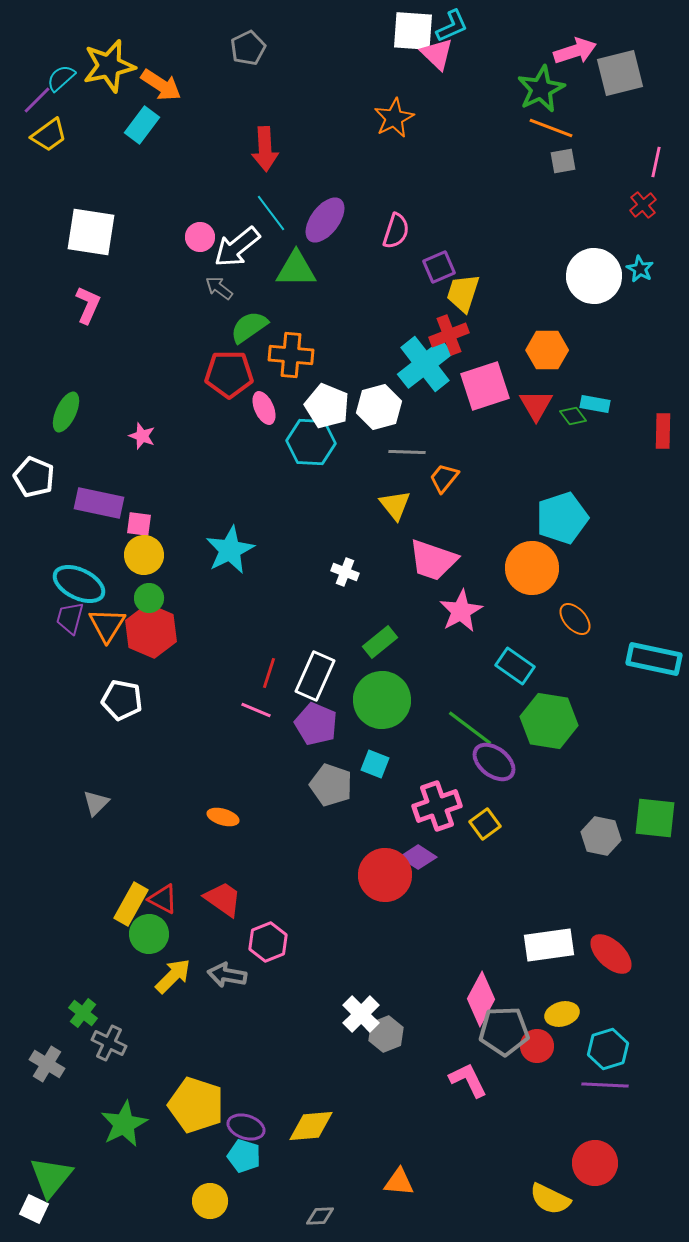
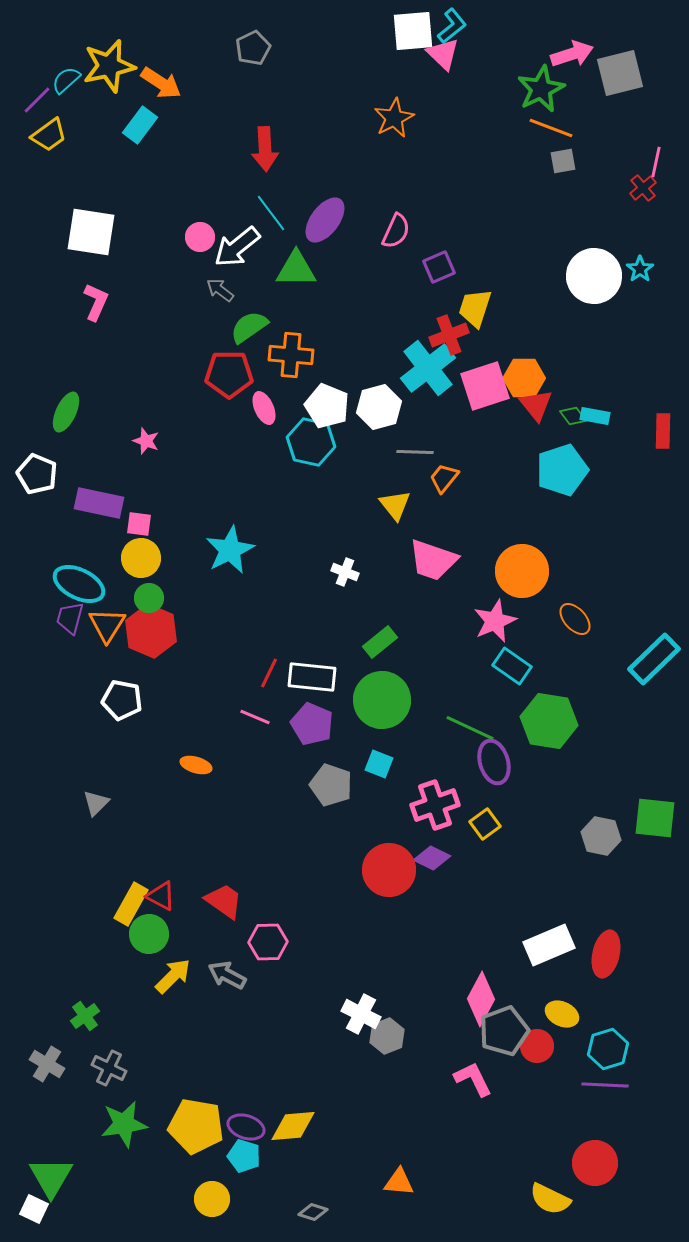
cyan L-shape at (452, 26): rotated 15 degrees counterclockwise
white square at (413, 31): rotated 9 degrees counterclockwise
gray pentagon at (248, 48): moved 5 px right
pink arrow at (575, 51): moved 3 px left, 3 px down
pink triangle at (437, 54): moved 6 px right
cyan semicircle at (61, 78): moved 5 px right, 2 px down
orange arrow at (161, 85): moved 2 px up
cyan rectangle at (142, 125): moved 2 px left
red cross at (643, 205): moved 17 px up
pink semicircle at (396, 231): rotated 6 degrees clockwise
cyan star at (640, 269): rotated 8 degrees clockwise
gray arrow at (219, 288): moved 1 px right, 2 px down
yellow trapezoid at (463, 293): moved 12 px right, 15 px down
pink L-shape at (88, 305): moved 8 px right, 3 px up
orange hexagon at (547, 350): moved 23 px left, 28 px down
cyan cross at (425, 364): moved 3 px right, 4 px down
cyan rectangle at (595, 404): moved 12 px down
red triangle at (536, 405): rotated 9 degrees counterclockwise
pink star at (142, 436): moved 4 px right, 5 px down
cyan hexagon at (311, 442): rotated 9 degrees clockwise
gray line at (407, 452): moved 8 px right
white pentagon at (34, 477): moved 3 px right, 3 px up
cyan pentagon at (562, 518): moved 48 px up
yellow circle at (144, 555): moved 3 px left, 3 px down
orange circle at (532, 568): moved 10 px left, 3 px down
pink star at (461, 611): moved 34 px right, 10 px down; rotated 6 degrees clockwise
cyan rectangle at (654, 659): rotated 56 degrees counterclockwise
cyan rectangle at (515, 666): moved 3 px left
red line at (269, 673): rotated 8 degrees clockwise
white rectangle at (315, 676): moved 3 px left, 1 px down; rotated 72 degrees clockwise
pink line at (256, 710): moved 1 px left, 7 px down
purple pentagon at (316, 724): moved 4 px left
green line at (470, 728): rotated 12 degrees counterclockwise
purple ellipse at (494, 762): rotated 36 degrees clockwise
cyan square at (375, 764): moved 4 px right
pink cross at (437, 806): moved 2 px left, 1 px up
orange ellipse at (223, 817): moved 27 px left, 52 px up
purple diamond at (418, 857): moved 14 px right, 1 px down; rotated 6 degrees counterclockwise
red circle at (385, 875): moved 4 px right, 5 px up
red triangle at (163, 899): moved 2 px left, 3 px up
red trapezoid at (223, 899): moved 1 px right, 2 px down
pink hexagon at (268, 942): rotated 21 degrees clockwise
white rectangle at (549, 945): rotated 15 degrees counterclockwise
red ellipse at (611, 954): moved 5 px left; rotated 60 degrees clockwise
gray arrow at (227, 975): rotated 18 degrees clockwise
green cross at (83, 1013): moved 2 px right, 3 px down; rotated 16 degrees clockwise
white cross at (361, 1014): rotated 18 degrees counterclockwise
yellow ellipse at (562, 1014): rotated 40 degrees clockwise
gray pentagon at (504, 1031): rotated 18 degrees counterclockwise
gray hexagon at (386, 1034): moved 1 px right, 2 px down
gray cross at (109, 1043): moved 25 px down
pink L-shape at (468, 1080): moved 5 px right, 1 px up
yellow pentagon at (196, 1105): moved 21 px down; rotated 8 degrees counterclockwise
green star at (124, 1124): rotated 18 degrees clockwise
yellow diamond at (311, 1126): moved 18 px left
green triangle at (51, 1177): rotated 9 degrees counterclockwise
yellow circle at (210, 1201): moved 2 px right, 2 px up
gray diamond at (320, 1216): moved 7 px left, 4 px up; rotated 20 degrees clockwise
